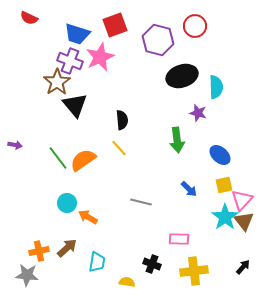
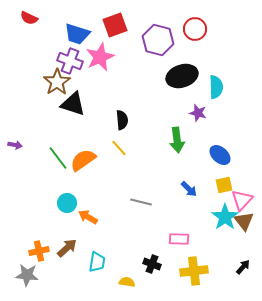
red circle: moved 3 px down
black triangle: moved 2 px left, 1 px up; rotated 32 degrees counterclockwise
